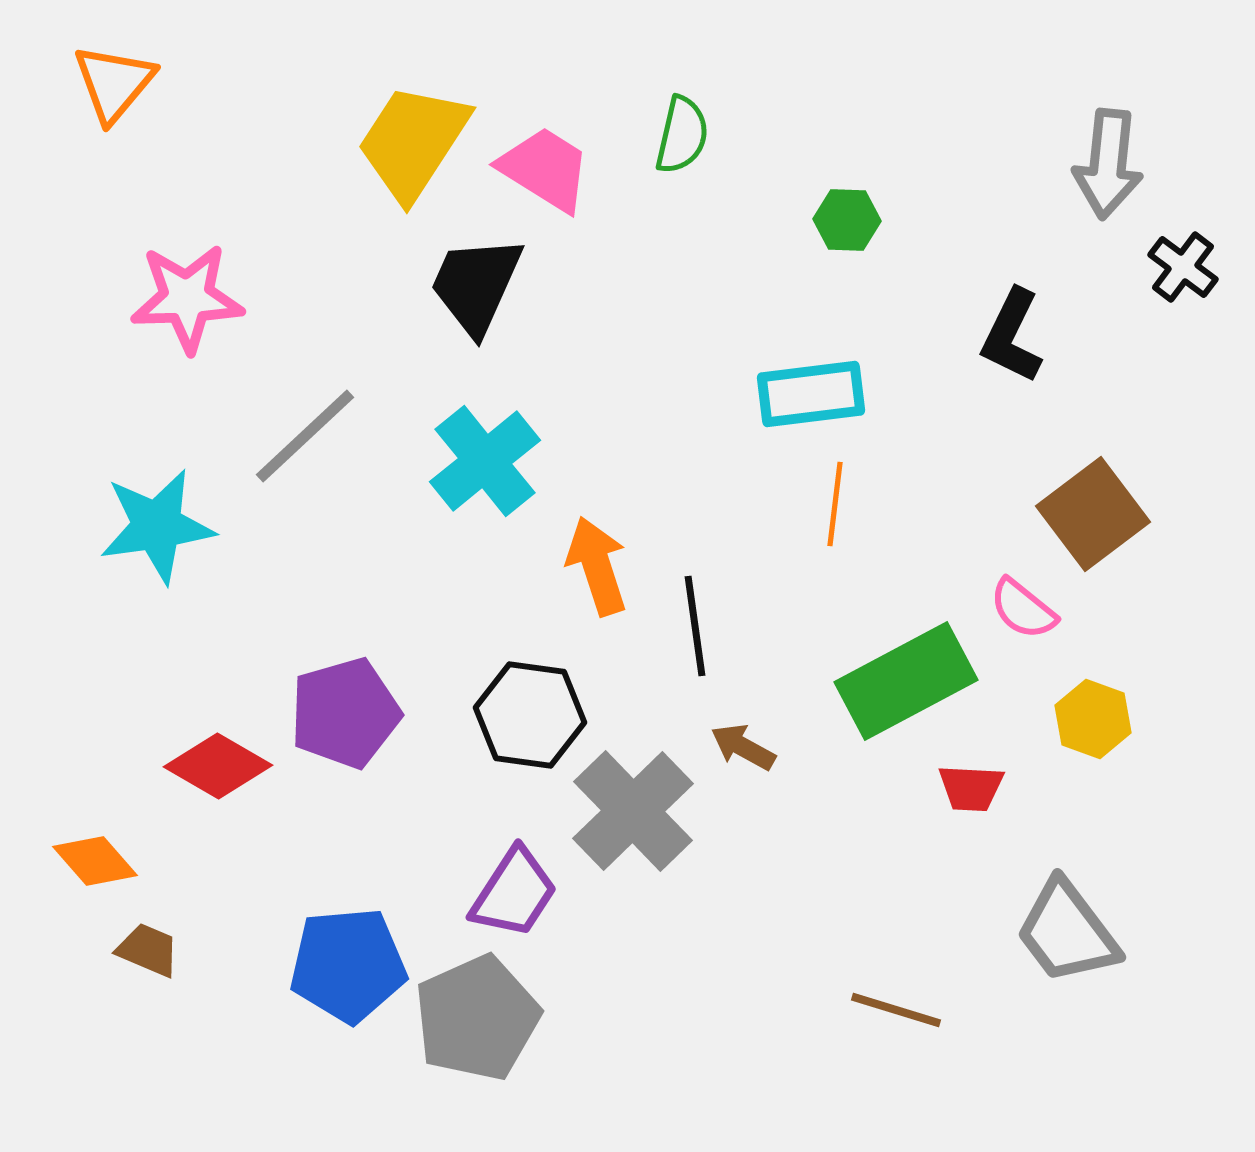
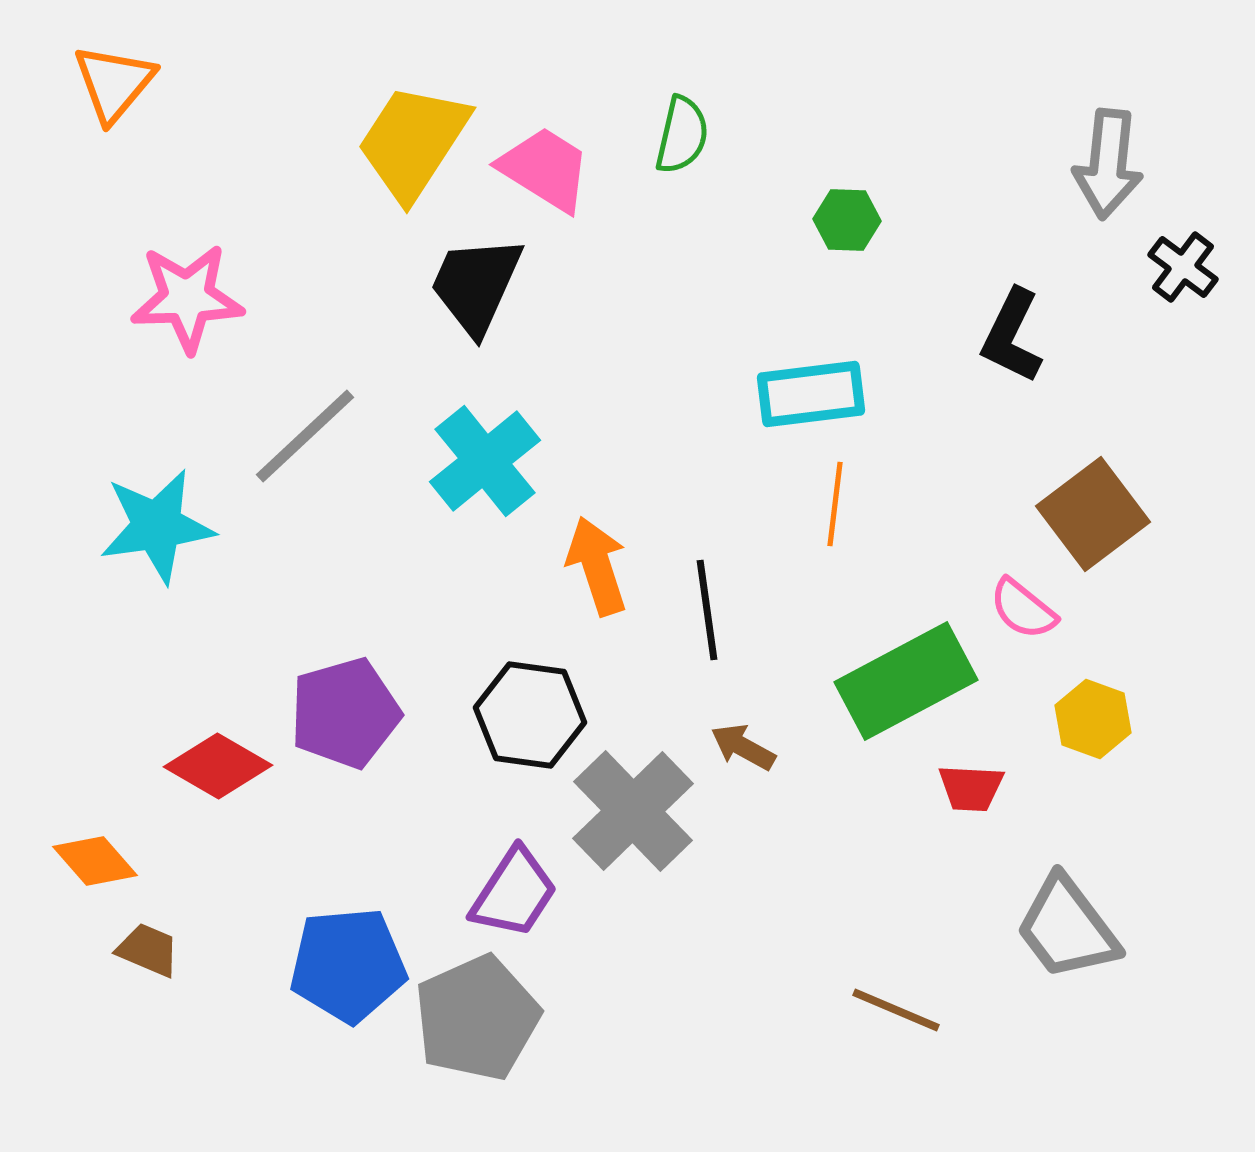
black line: moved 12 px right, 16 px up
gray trapezoid: moved 4 px up
brown line: rotated 6 degrees clockwise
